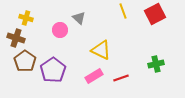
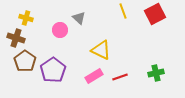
green cross: moved 9 px down
red line: moved 1 px left, 1 px up
